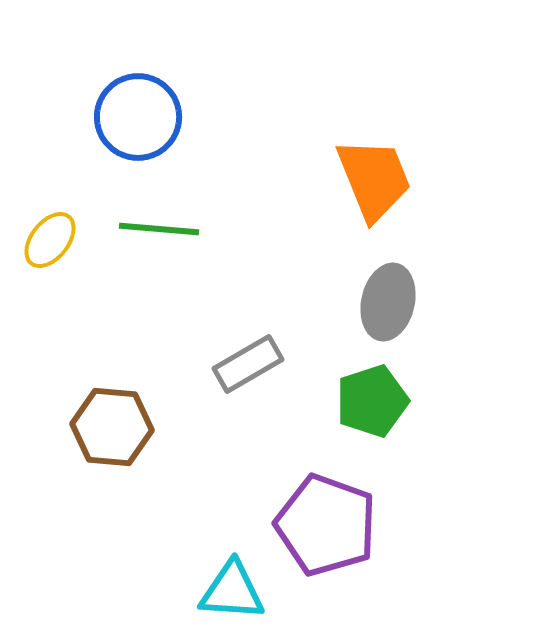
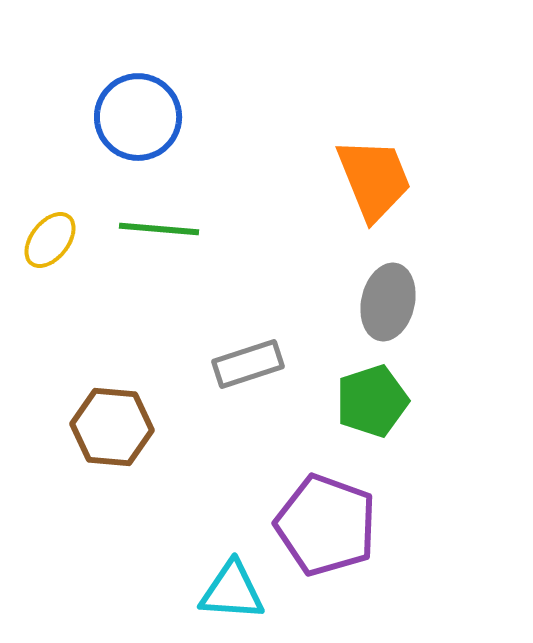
gray rectangle: rotated 12 degrees clockwise
